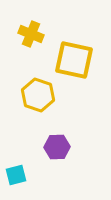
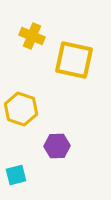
yellow cross: moved 1 px right, 2 px down
yellow hexagon: moved 17 px left, 14 px down
purple hexagon: moved 1 px up
